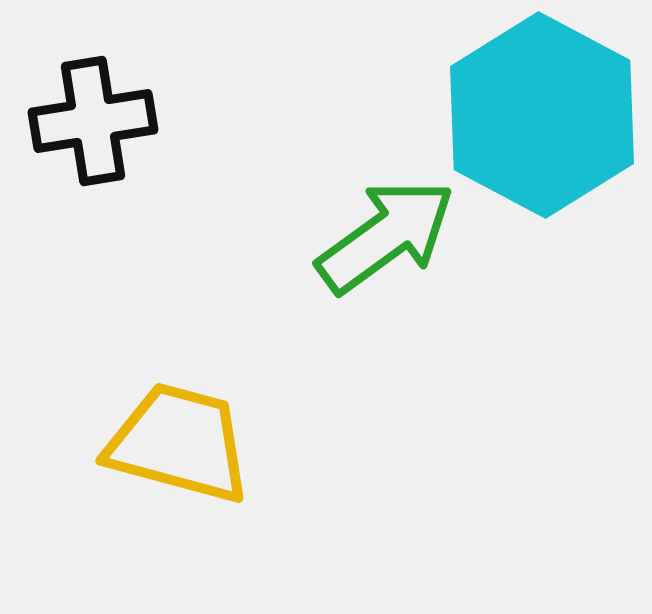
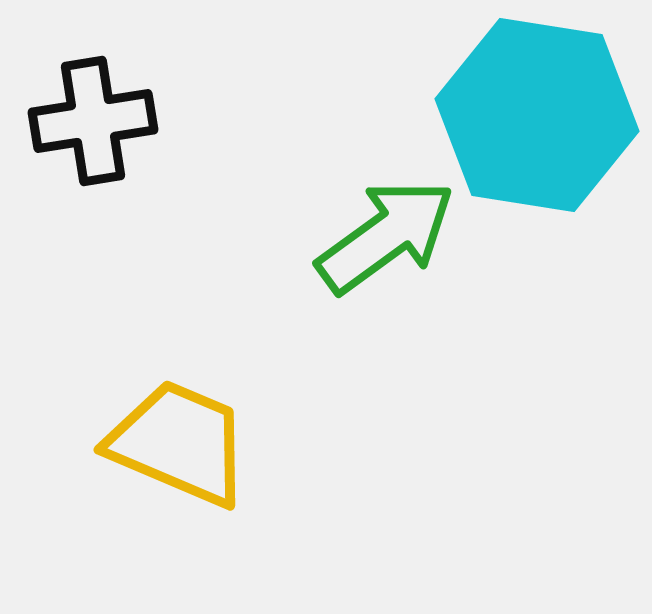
cyan hexagon: moved 5 px left; rotated 19 degrees counterclockwise
yellow trapezoid: rotated 8 degrees clockwise
